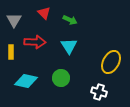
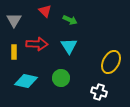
red triangle: moved 1 px right, 2 px up
red arrow: moved 2 px right, 2 px down
yellow rectangle: moved 3 px right
